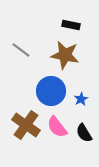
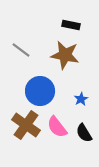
blue circle: moved 11 px left
